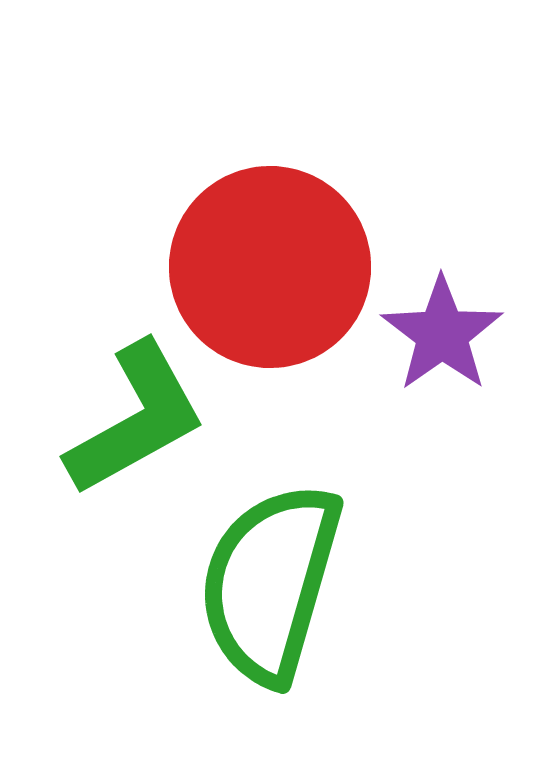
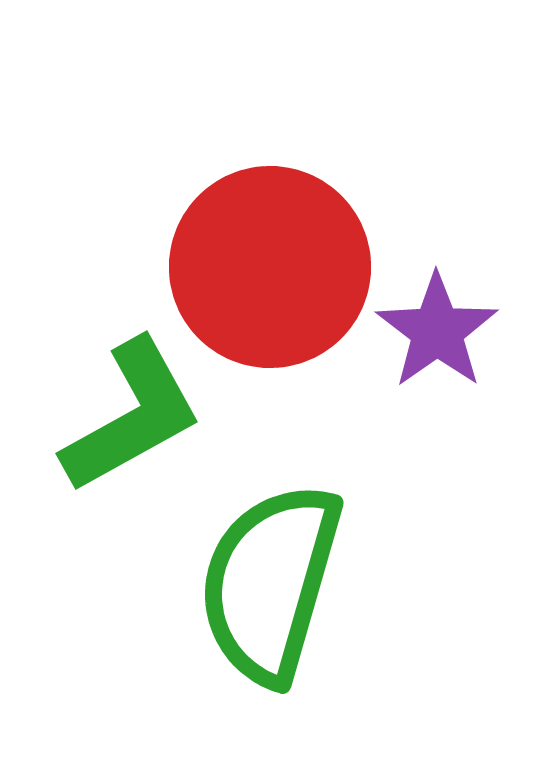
purple star: moved 5 px left, 3 px up
green L-shape: moved 4 px left, 3 px up
